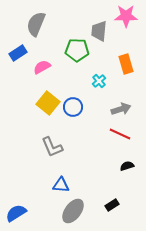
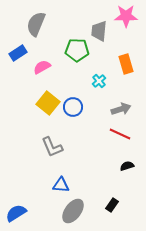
black rectangle: rotated 24 degrees counterclockwise
